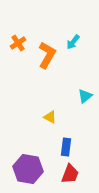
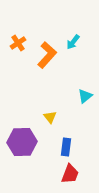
orange L-shape: rotated 12 degrees clockwise
yellow triangle: rotated 24 degrees clockwise
purple hexagon: moved 6 px left, 27 px up; rotated 12 degrees counterclockwise
